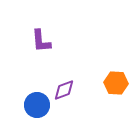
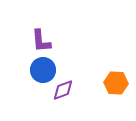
purple diamond: moved 1 px left
blue circle: moved 6 px right, 35 px up
